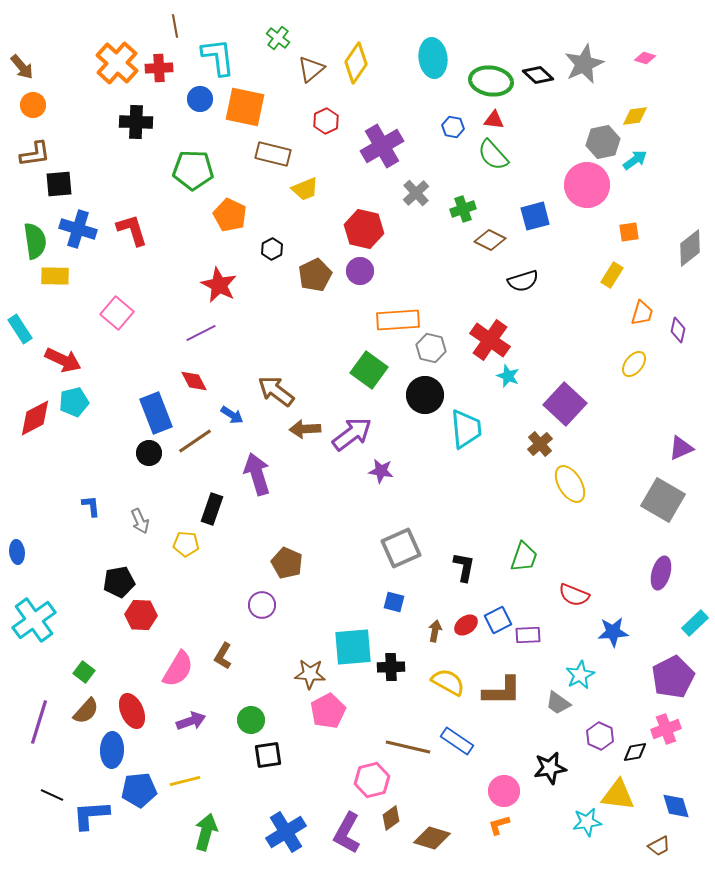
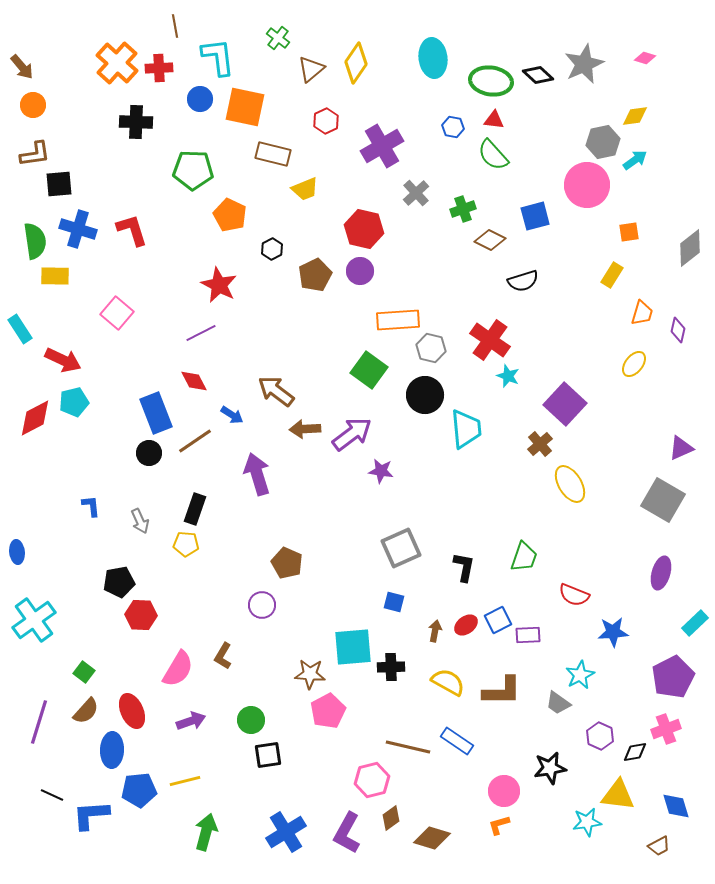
black rectangle at (212, 509): moved 17 px left
